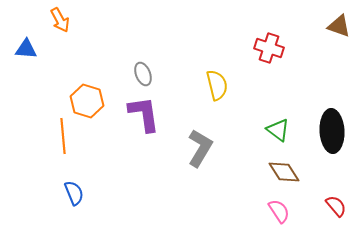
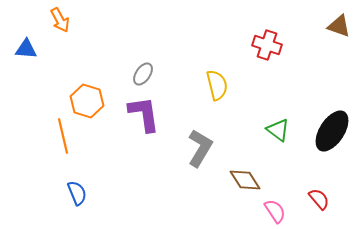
red cross: moved 2 px left, 3 px up
gray ellipse: rotated 55 degrees clockwise
black ellipse: rotated 36 degrees clockwise
orange line: rotated 8 degrees counterclockwise
brown diamond: moved 39 px left, 8 px down
blue semicircle: moved 3 px right
red semicircle: moved 17 px left, 7 px up
pink semicircle: moved 4 px left
